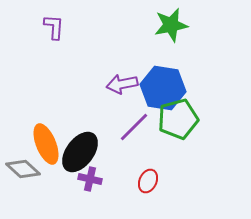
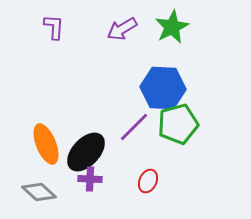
green star: moved 1 px right, 2 px down; rotated 16 degrees counterclockwise
purple arrow: moved 55 px up; rotated 20 degrees counterclockwise
blue hexagon: rotated 6 degrees counterclockwise
green pentagon: moved 5 px down
black ellipse: moved 6 px right; rotated 6 degrees clockwise
gray diamond: moved 16 px right, 23 px down
purple cross: rotated 10 degrees counterclockwise
